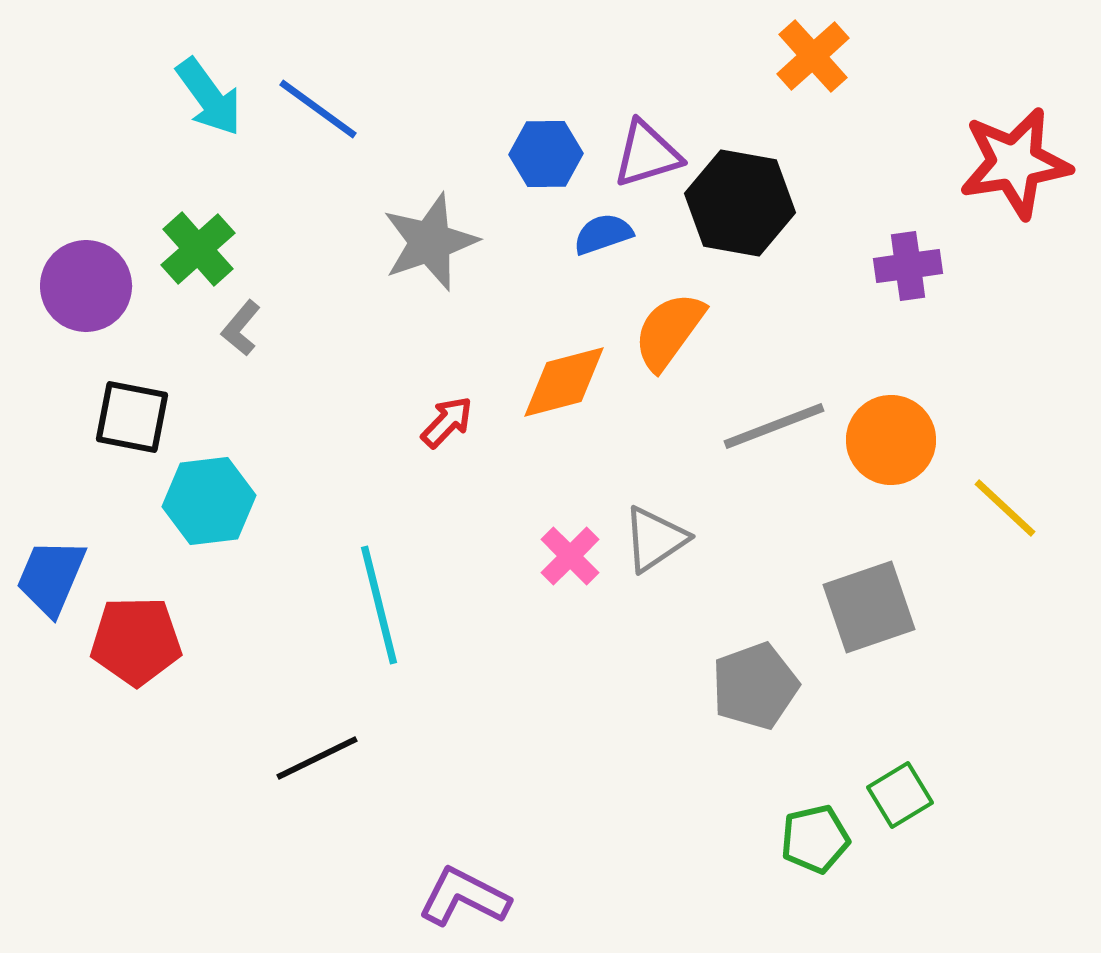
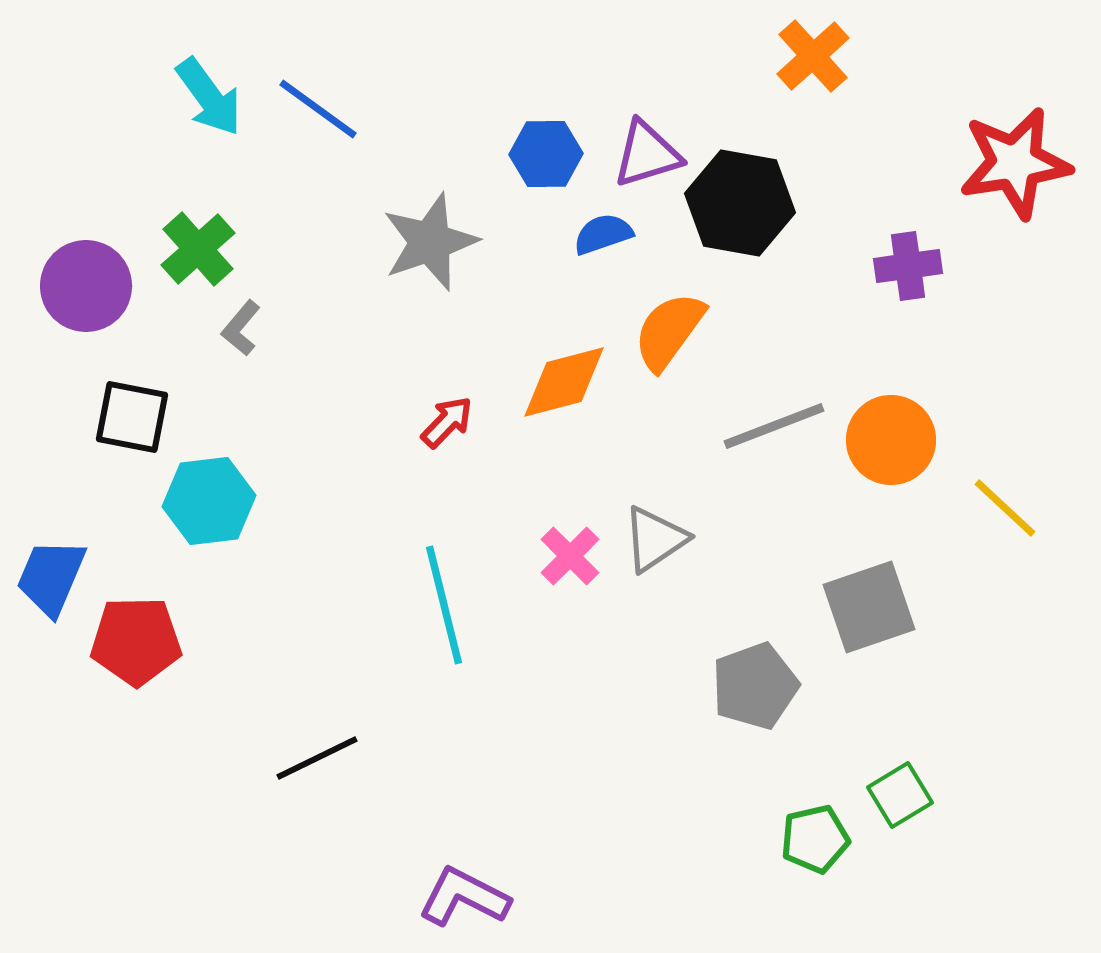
cyan line: moved 65 px right
